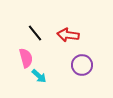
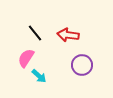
pink semicircle: rotated 132 degrees counterclockwise
